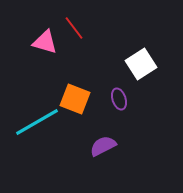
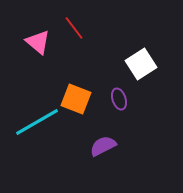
pink triangle: moved 7 px left; rotated 24 degrees clockwise
orange square: moved 1 px right
